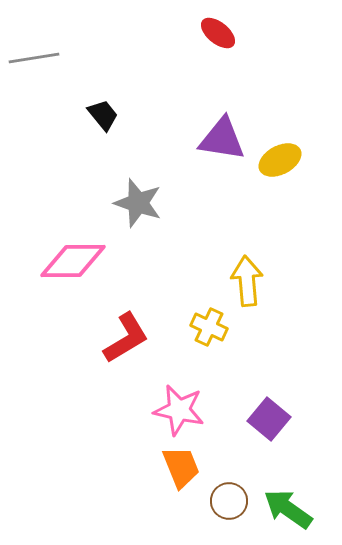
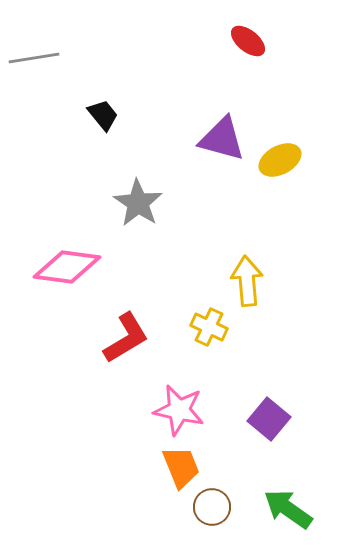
red ellipse: moved 30 px right, 8 px down
purple triangle: rotated 6 degrees clockwise
gray star: rotated 15 degrees clockwise
pink diamond: moved 6 px left, 6 px down; rotated 8 degrees clockwise
brown circle: moved 17 px left, 6 px down
